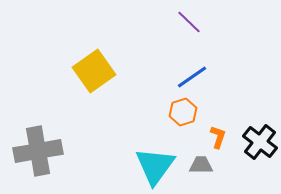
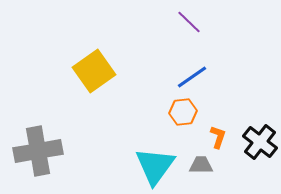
orange hexagon: rotated 12 degrees clockwise
